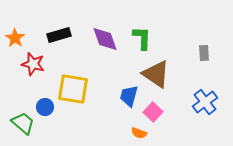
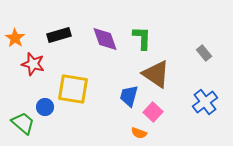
gray rectangle: rotated 35 degrees counterclockwise
